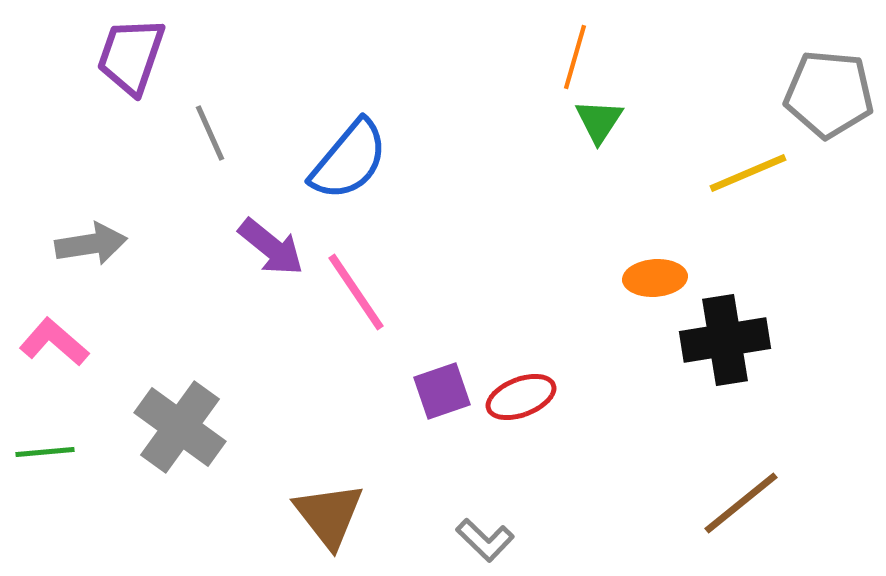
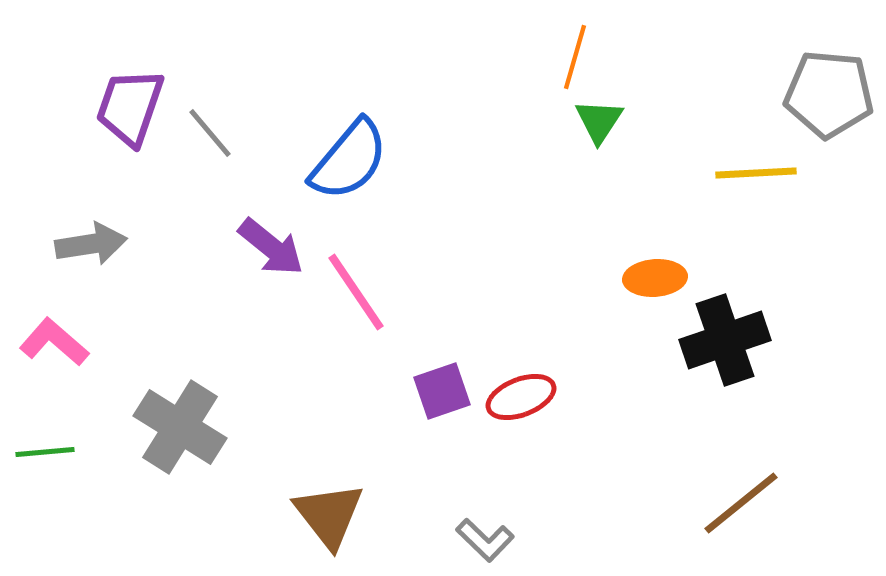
purple trapezoid: moved 1 px left, 51 px down
gray line: rotated 16 degrees counterclockwise
yellow line: moved 8 px right; rotated 20 degrees clockwise
black cross: rotated 10 degrees counterclockwise
gray cross: rotated 4 degrees counterclockwise
